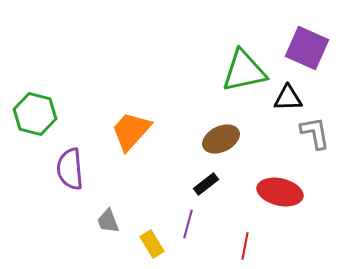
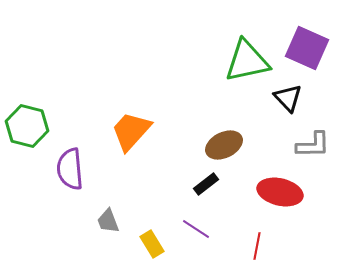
green triangle: moved 3 px right, 10 px up
black triangle: rotated 48 degrees clockwise
green hexagon: moved 8 px left, 12 px down
gray L-shape: moved 2 px left, 12 px down; rotated 99 degrees clockwise
brown ellipse: moved 3 px right, 6 px down
purple line: moved 8 px right, 5 px down; rotated 72 degrees counterclockwise
red line: moved 12 px right
